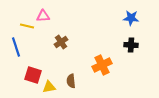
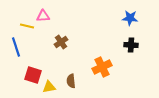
blue star: moved 1 px left
orange cross: moved 2 px down
